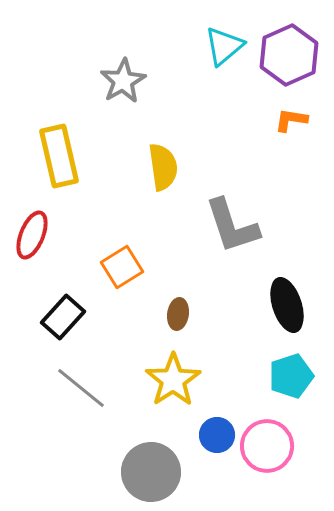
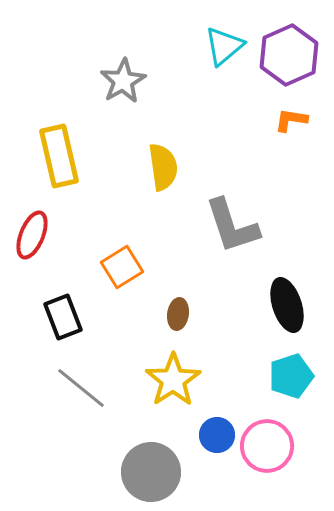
black rectangle: rotated 63 degrees counterclockwise
